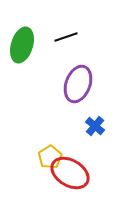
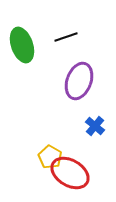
green ellipse: rotated 36 degrees counterclockwise
purple ellipse: moved 1 px right, 3 px up
yellow pentagon: rotated 10 degrees counterclockwise
